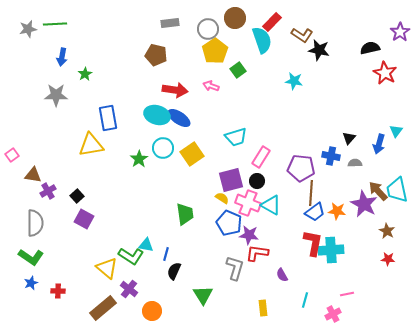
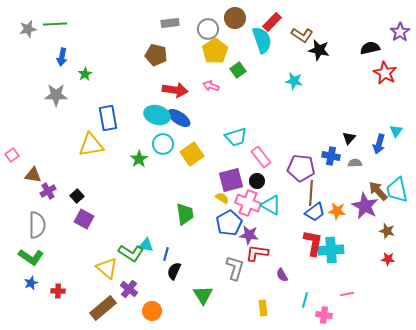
cyan circle at (163, 148): moved 4 px up
pink rectangle at (261, 157): rotated 70 degrees counterclockwise
purple star at (364, 204): moved 1 px right, 2 px down
gray semicircle at (35, 223): moved 2 px right, 2 px down
blue pentagon at (229, 223): rotated 20 degrees clockwise
brown star at (387, 231): rotated 14 degrees counterclockwise
green L-shape at (131, 256): moved 3 px up
pink cross at (333, 314): moved 9 px left, 1 px down; rotated 35 degrees clockwise
